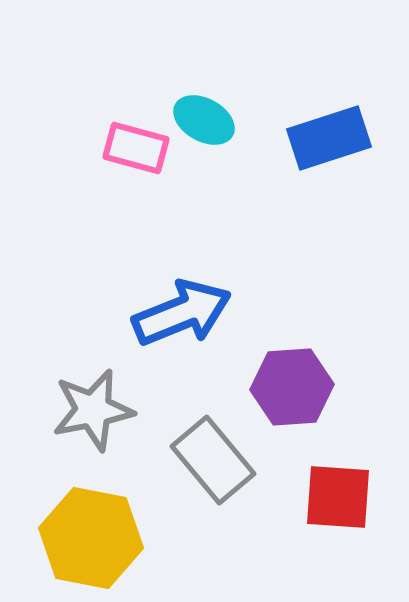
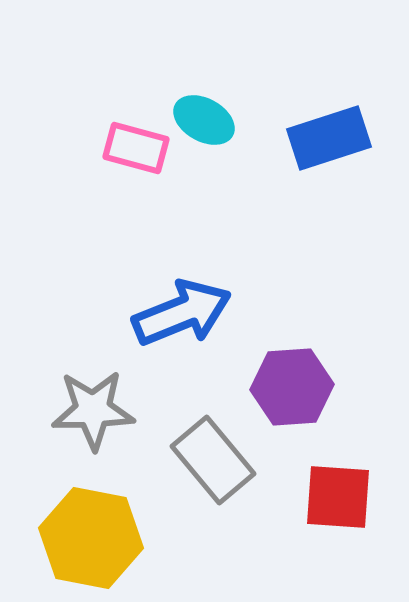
gray star: rotated 10 degrees clockwise
